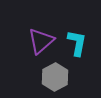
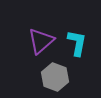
gray hexagon: rotated 12 degrees counterclockwise
